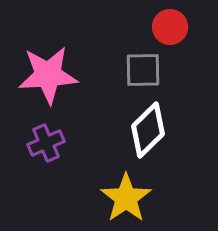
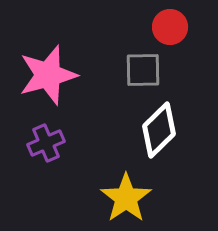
pink star: rotated 12 degrees counterclockwise
white diamond: moved 11 px right
